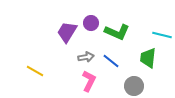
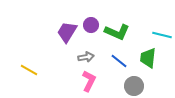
purple circle: moved 2 px down
blue line: moved 8 px right
yellow line: moved 6 px left, 1 px up
